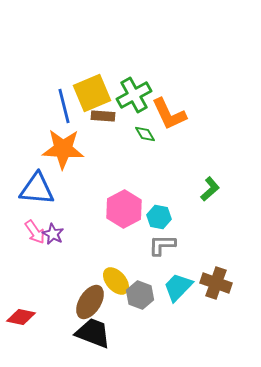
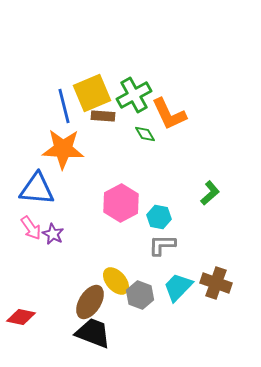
green L-shape: moved 4 px down
pink hexagon: moved 3 px left, 6 px up
pink arrow: moved 4 px left, 4 px up
